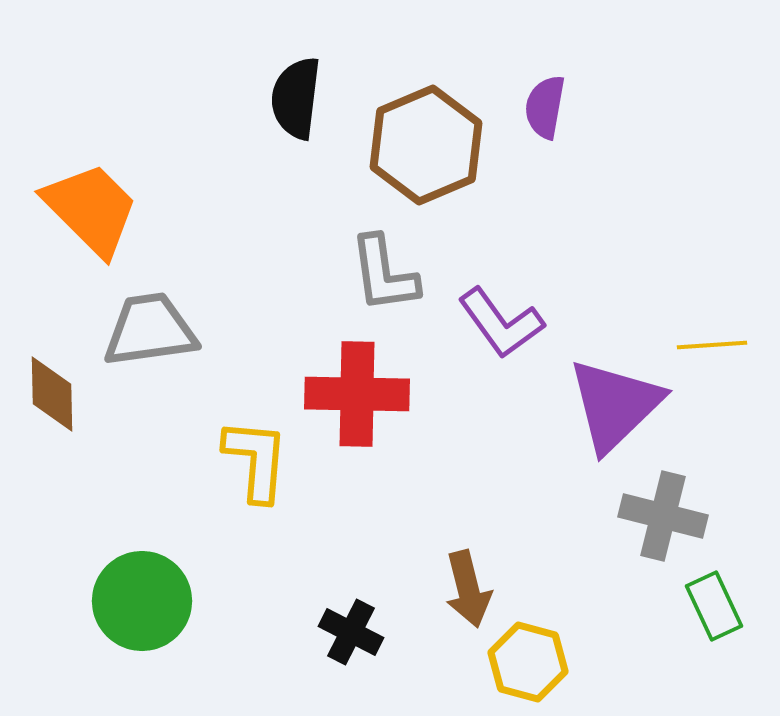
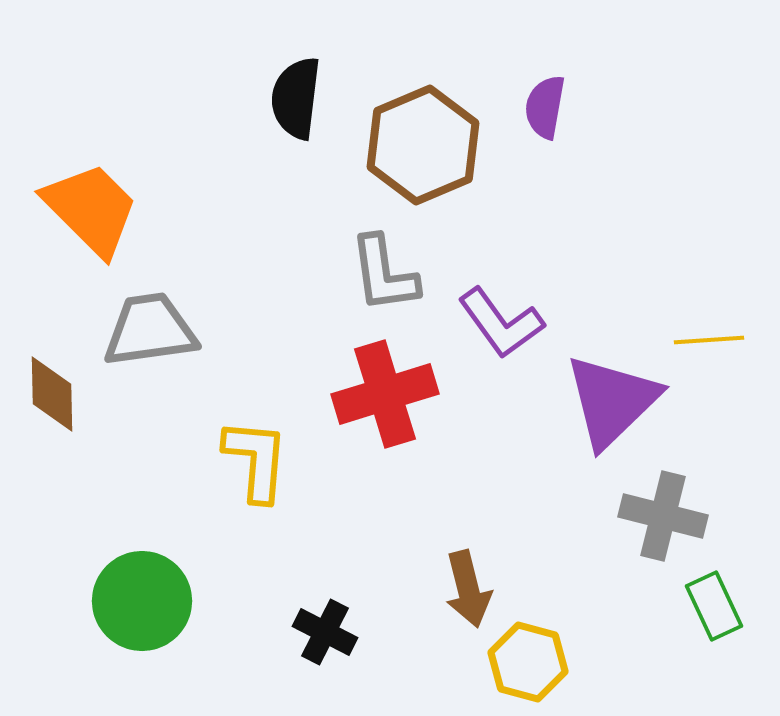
brown hexagon: moved 3 px left
yellow line: moved 3 px left, 5 px up
red cross: moved 28 px right; rotated 18 degrees counterclockwise
purple triangle: moved 3 px left, 4 px up
black cross: moved 26 px left
